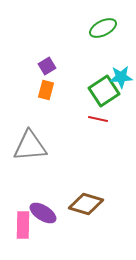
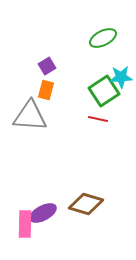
green ellipse: moved 10 px down
gray triangle: moved 30 px up; rotated 9 degrees clockwise
purple ellipse: rotated 60 degrees counterclockwise
pink rectangle: moved 2 px right, 1 px up
